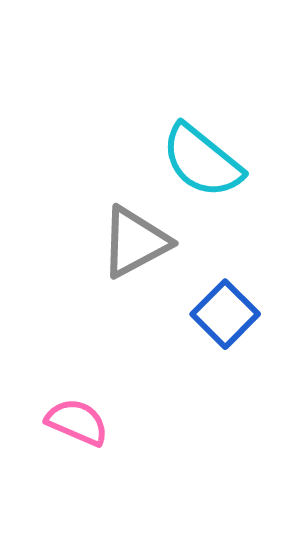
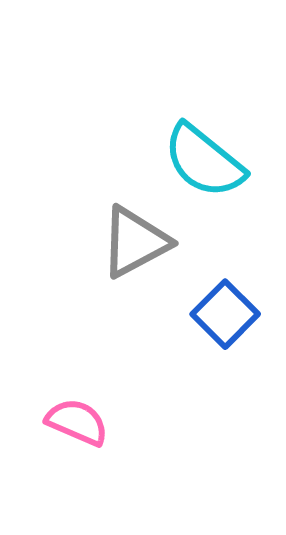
cyan semicircle: moved 2 px right
